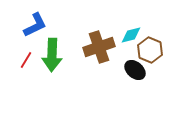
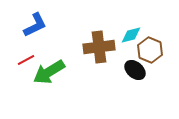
brown cross: rotated 12 degrees clockwise
green arrow: moved 3 px left, 17 px down; rotated 56 degrees clockwise
red line: rotated 30 degrees clockwise
